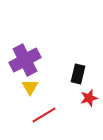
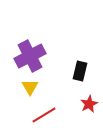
purple cross: moved 5 px right, 4 px up
black rectangle: moved 2 px right, 3 px up
red star: moved 6 px down; rotated 12 degrees counterclockwise
